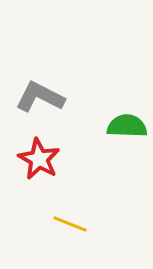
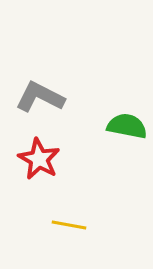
green semicircle: rotated 9 degrees clockwise
yellow line: moved 1 px left, 1 px down; rotated 12 degrees counterclockwise
